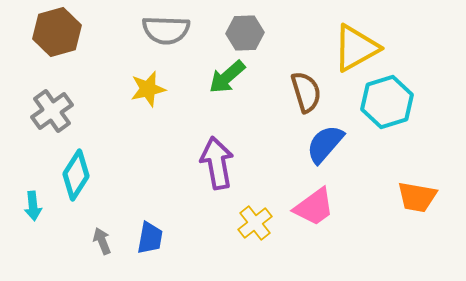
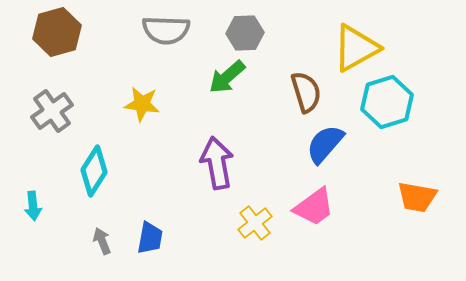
yellow star: moved 6 px left, 15 px down; rotated 21 degrees clockwise
cyan diamond: moved 18 px right, 4 px up
